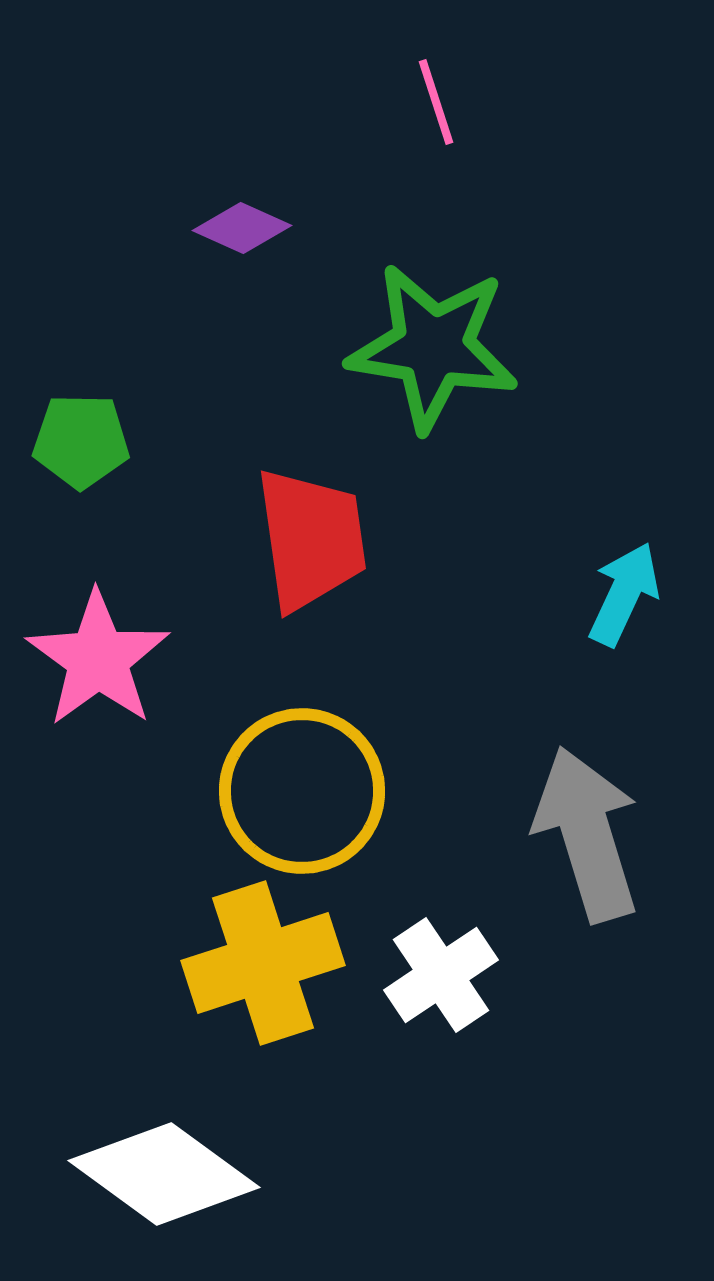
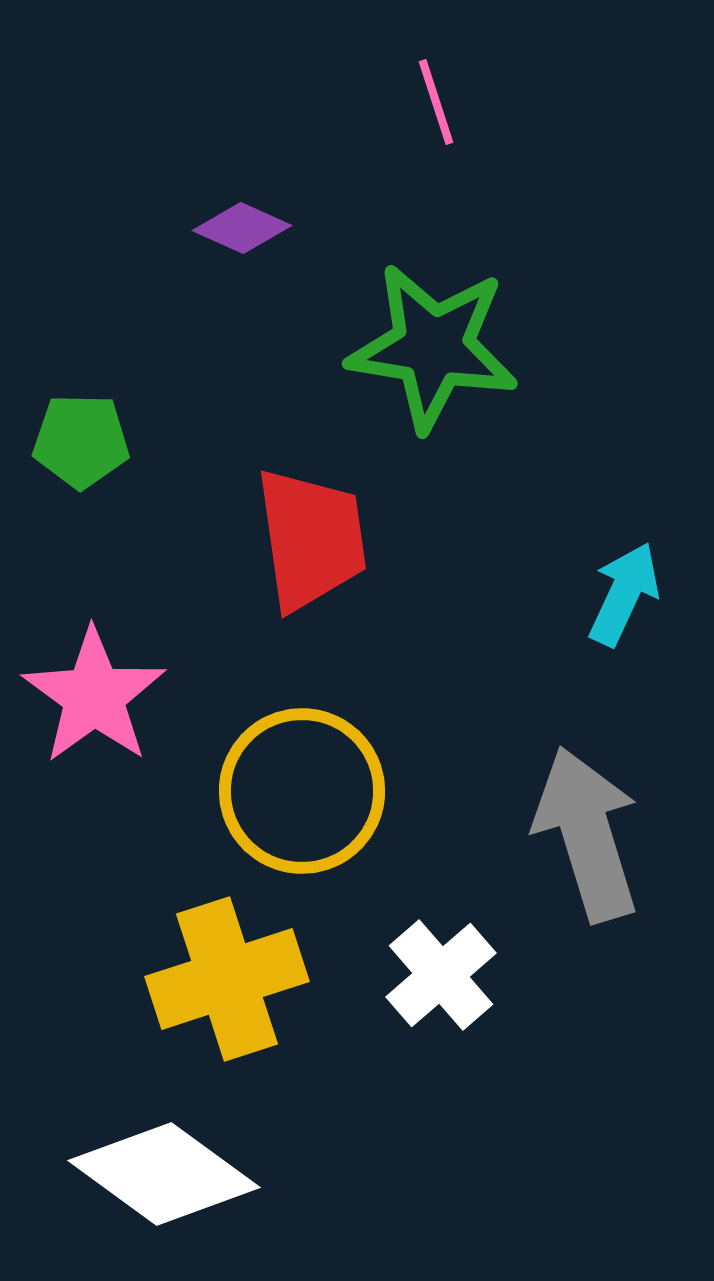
pink star: moved 4 px left, 37 px down
yellow cross: moved 36 px left, 16 px down
white cross: rotated 7 degrees counterclockwise
